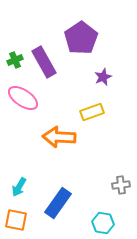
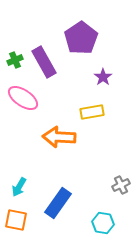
purple star: rotated 12 degrees counterclockwise
yellow rectangle: rotated 10 degrees clockwise
gray cross: rotated 18 degrees counterclockwise
